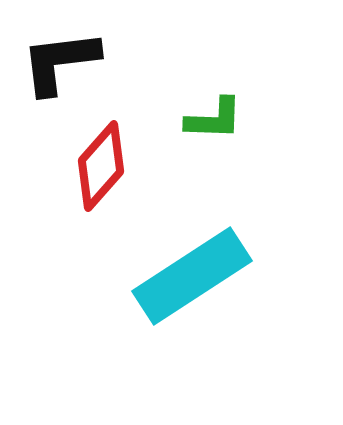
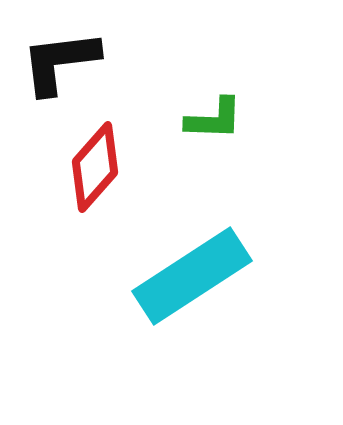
red diamond: moved 6 px left, 1 px down
